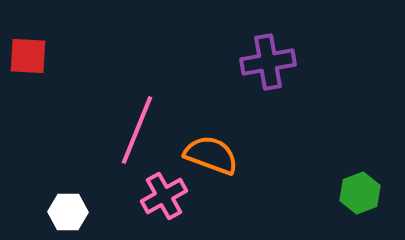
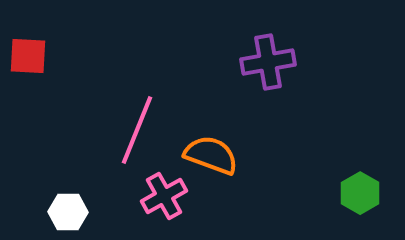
green hexagon: rotated 9 degrees counterclockwise
